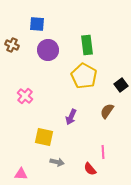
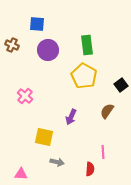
red semicircle: rotated 136 degrees counterclockwise
